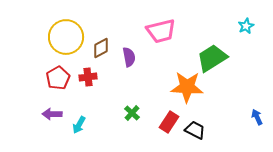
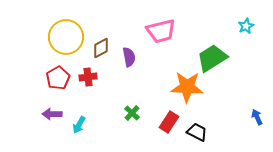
black trapezoid: moved 2 px right, 2 px down
